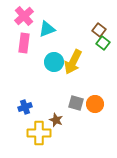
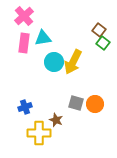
cyan triangle: moved 4 px left, 9 px down; rotated 12 degrees clockwise
